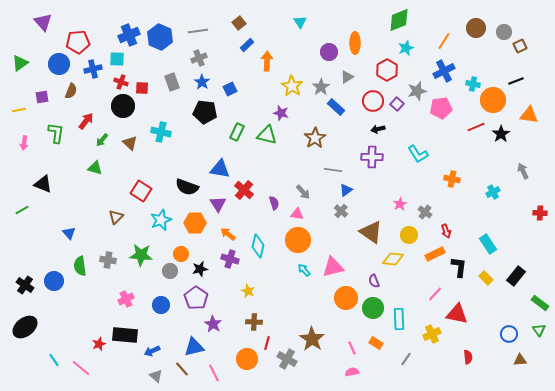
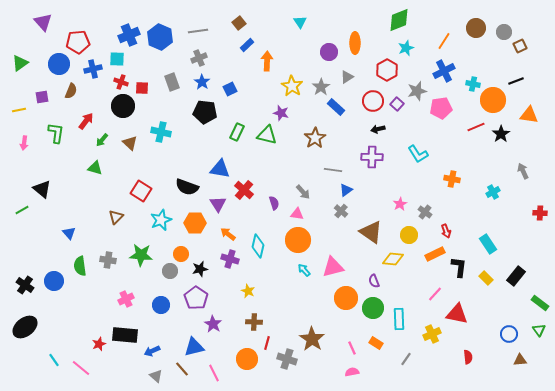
black triangle at (43, 184): moved 1 px left, 5 px down; rotated 18 degrees clockwise
gray cross at (287, 359): rotated 12 degrees counterclockwise
